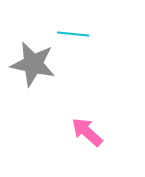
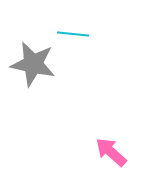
pink arrow: moved 24 px right, 20 px down
